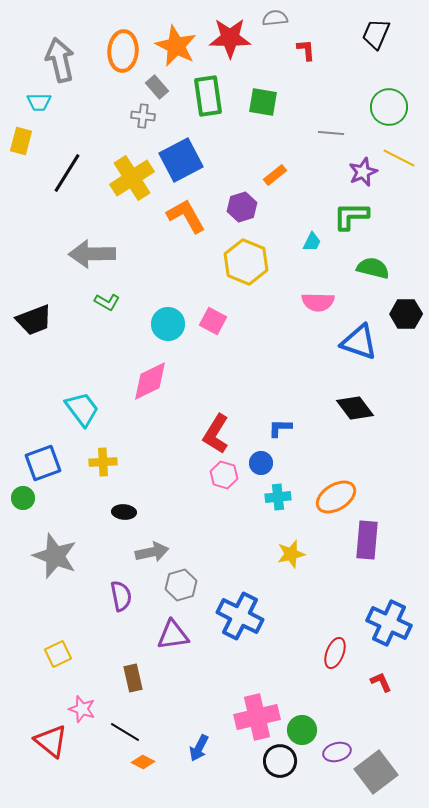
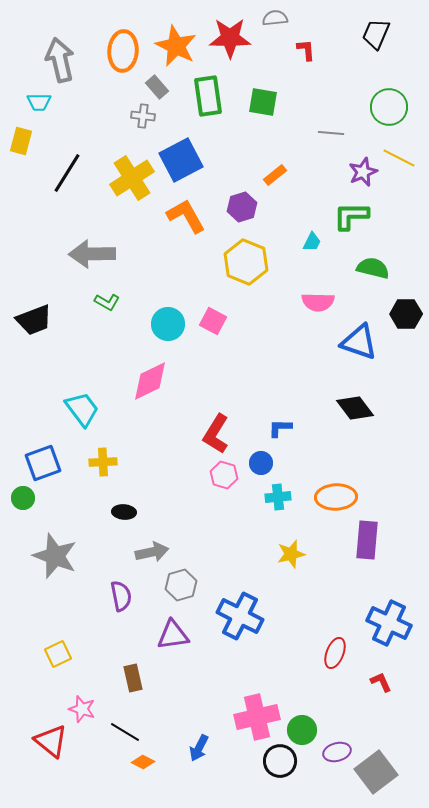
orange ellipse at (336, 497): rotated 30 degrees clockwise
